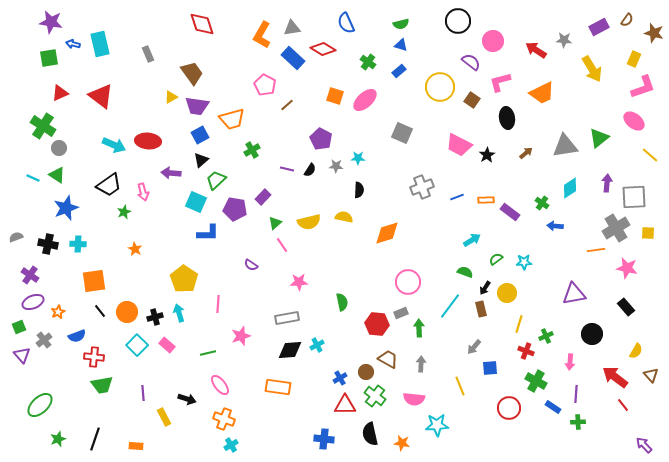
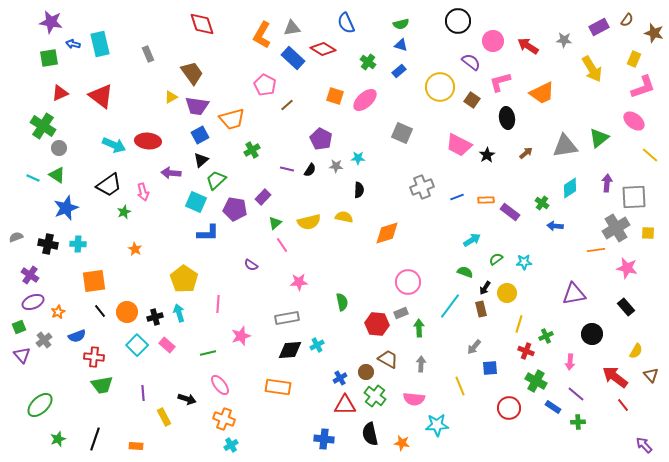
red arrow at (536, 50): moved 8 px left, 4 px up
purple line at (576, 394): rotated 54 degrees counterclockwise
